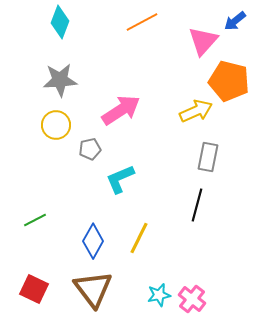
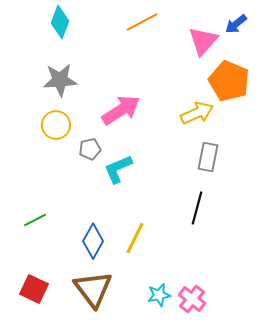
blue arrow: moved 1 px right, 3 px down
orange pentagon: rotated 9 degrees clockwise
yellow arrow: moved 1 px right, 2 px down
cyan L-shape: moved 2 px left, 10 px up
black line: moved 3 px down
yellow line: moved 4 px left
